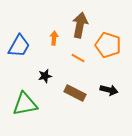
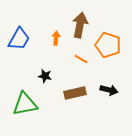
orange arrow: moved 2 px right
blue trapezoid: moved 7 px up
orange line: moved 3 px right, 1 px down
black star: rotated 24 degrees clockwise
brown rectangle: rotated 40 degrees counterclockwise
